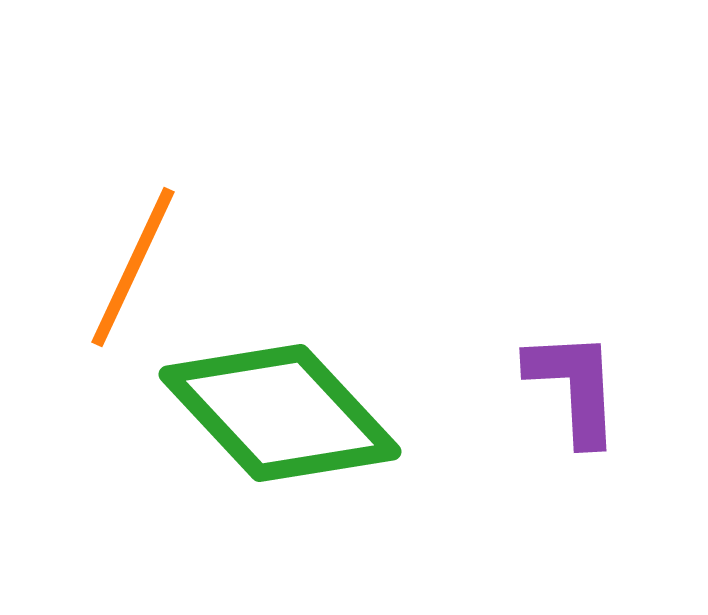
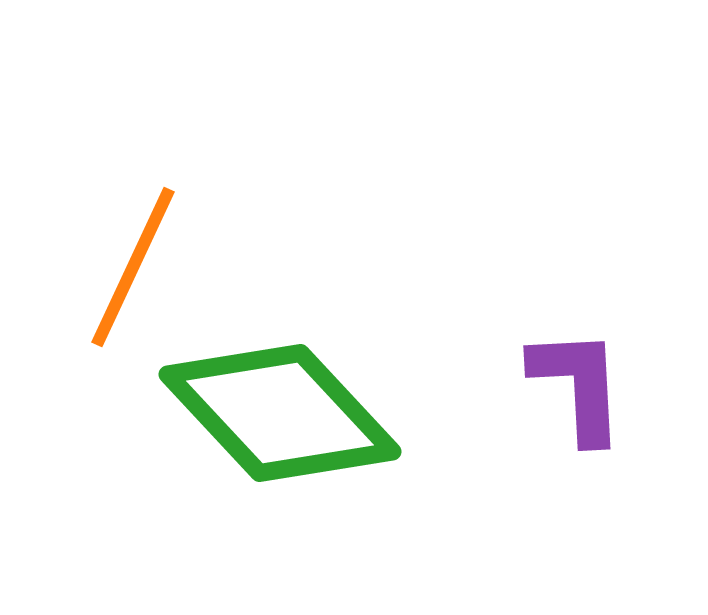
purple L-shape: moved 4 px right, 2 px up
